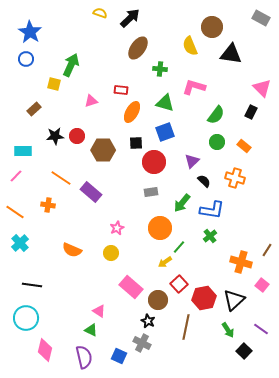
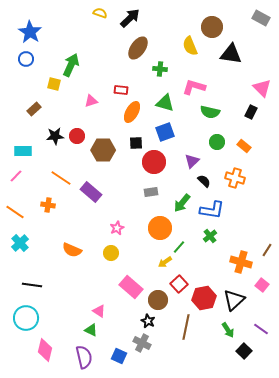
green semicircle at (216, 115): moved 6 px left, 3 px up; rotated 66 degrees clockwise
